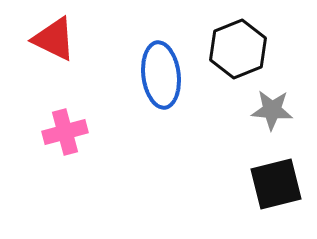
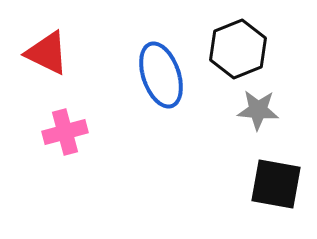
red triangle: moved 7 px left, 14 px down
blue ellipse: rotated 12 degrees counterclockwise
gray star: moved 14 px left
black square: rotated 24 degrees clockwise
